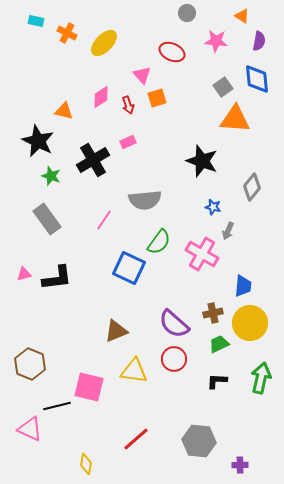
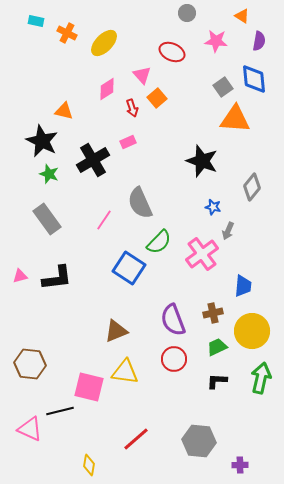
blue diamond at (257, 79): moved 3 px left
pink diamond at (101, 97): moved 6 px right, 8 px up
orange square at (157, 98): rotated 24 degrees counterclockwise
red arrow at (128, 105): moved 4 px right, 3 px down
black star at (38, 141): moved 4 px right
green star at (51, 176): moved 2 px left, 2 px up
gray semicircle at (145, 200): moved 5 px left, 3 px down; rotated 72 degrees clockwise
green semicircle at (159, 242): rotated 8 degrees clockwise
pink cross at (202, 254): rotated 24 degrees clockwise
blue square at (129, 268): rotated 8 degrees clockwise
pink triangle at (24, 274): moved 4 px left, 2 px down
yellow circle at (250, 323): moved 2 px right, 8 px down
purple semicircle at (174, 324): moved 1 px left, 4 px up; rotated 28 degrees clockwise
green trapezoid at (219, 344): moved 2 px left, 3 px down
brown hexagon at (30, 364): rotated 16 degrees counterclockwise
yellow triangle at (134, 371): moved 9 px left, 1 px down
black line at (57, 406): moved 3 px right, 5 px down
yellow diamond at (86, 464): moved 3 px right, 1 px down
